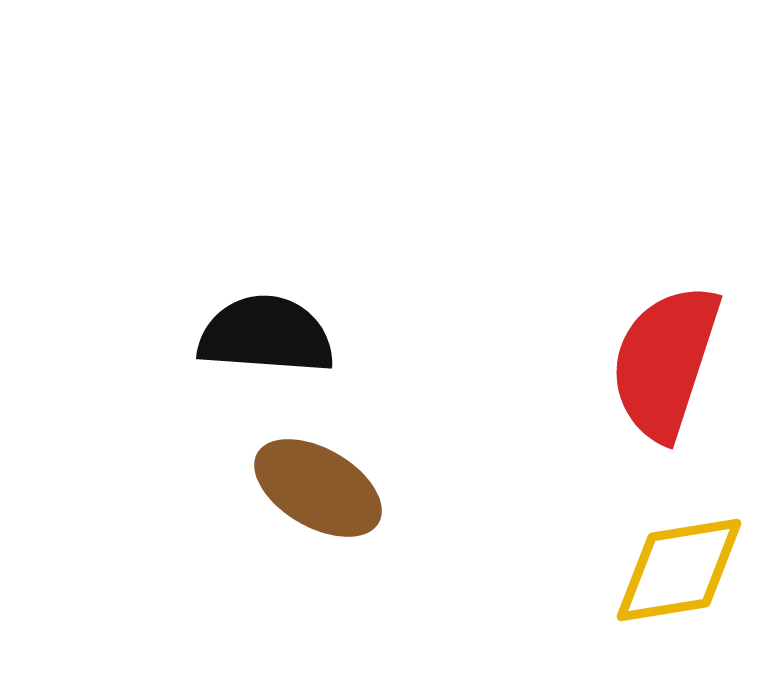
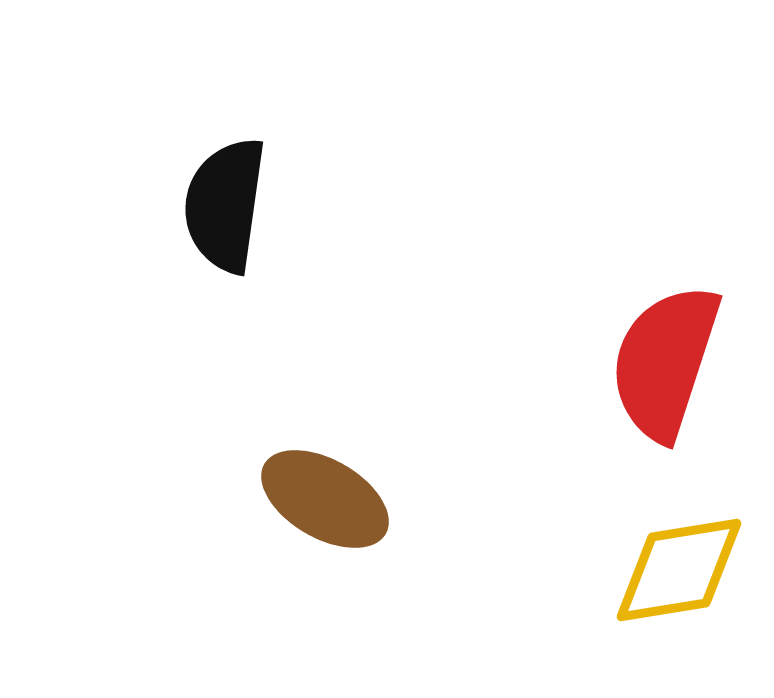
black semicircle: moved 41 px left, 130 px up; rotated 86 degrees counterclockwise
brown ellipse: moved 7 px right, 11 px down
